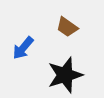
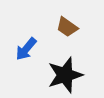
blue arrow: moved 3 px right, 1 px down
